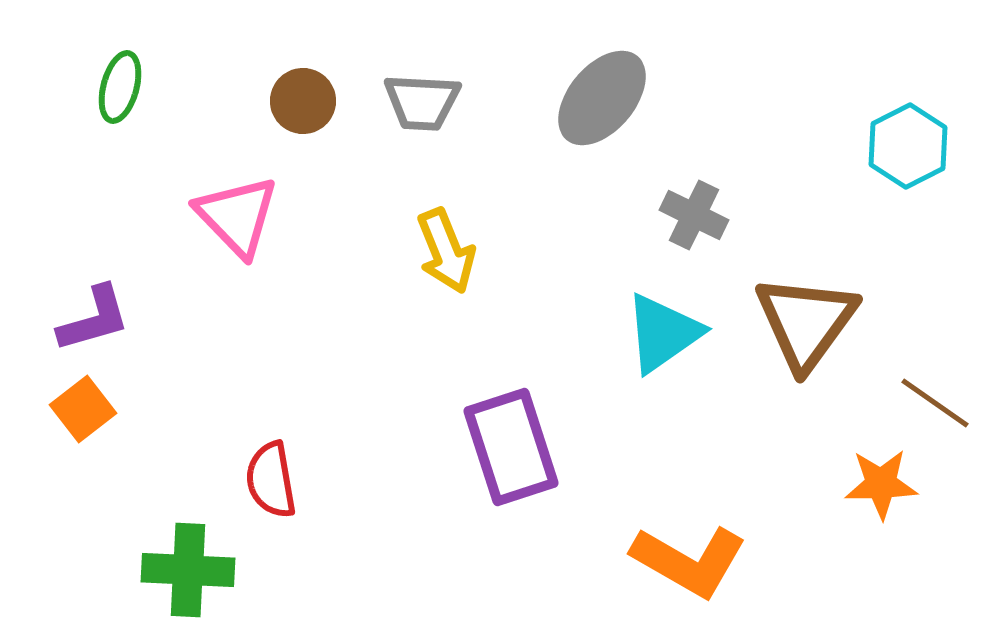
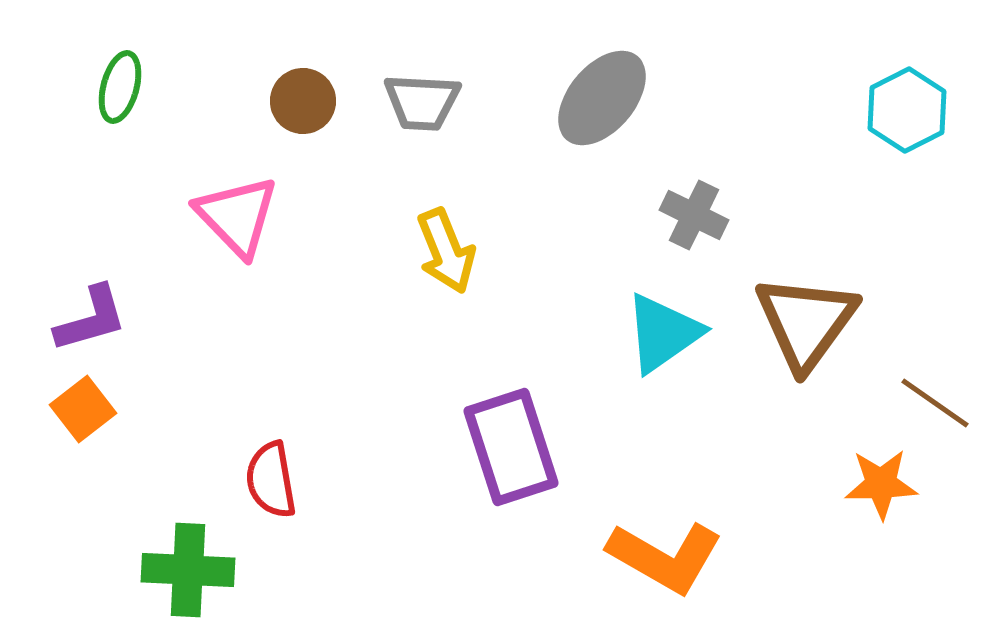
cyan hexagon: moved 1 px left, 36 px up
purple L-shape: moved 3 px left
orange L-shape: moved 24 px left, 4 px up
